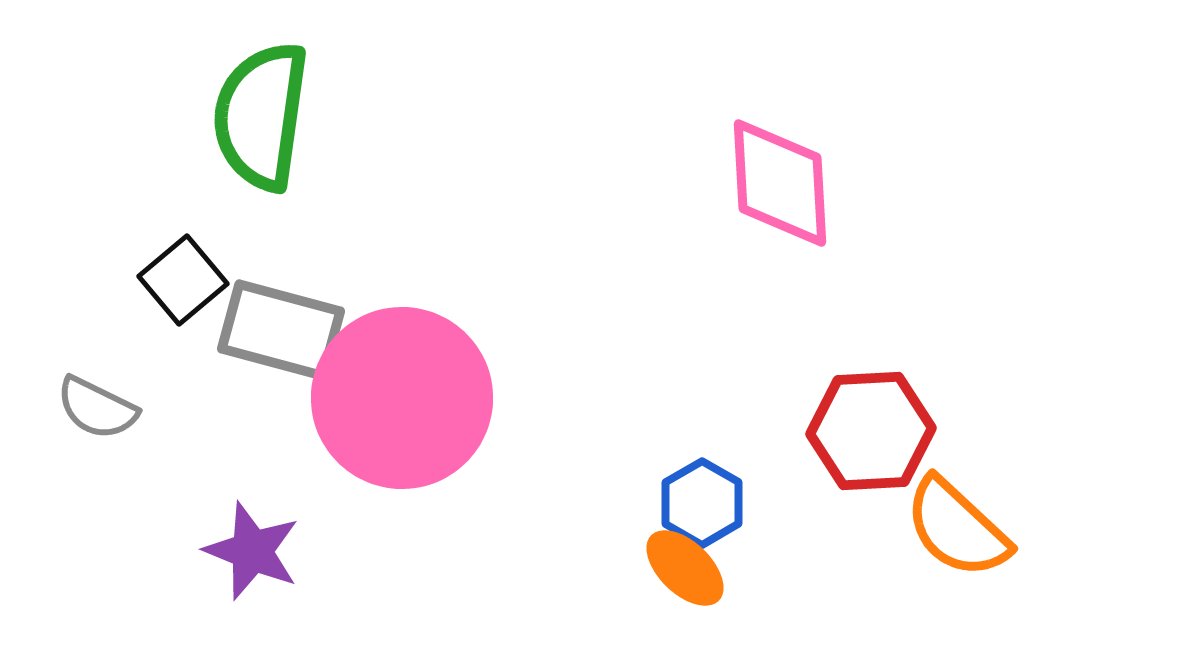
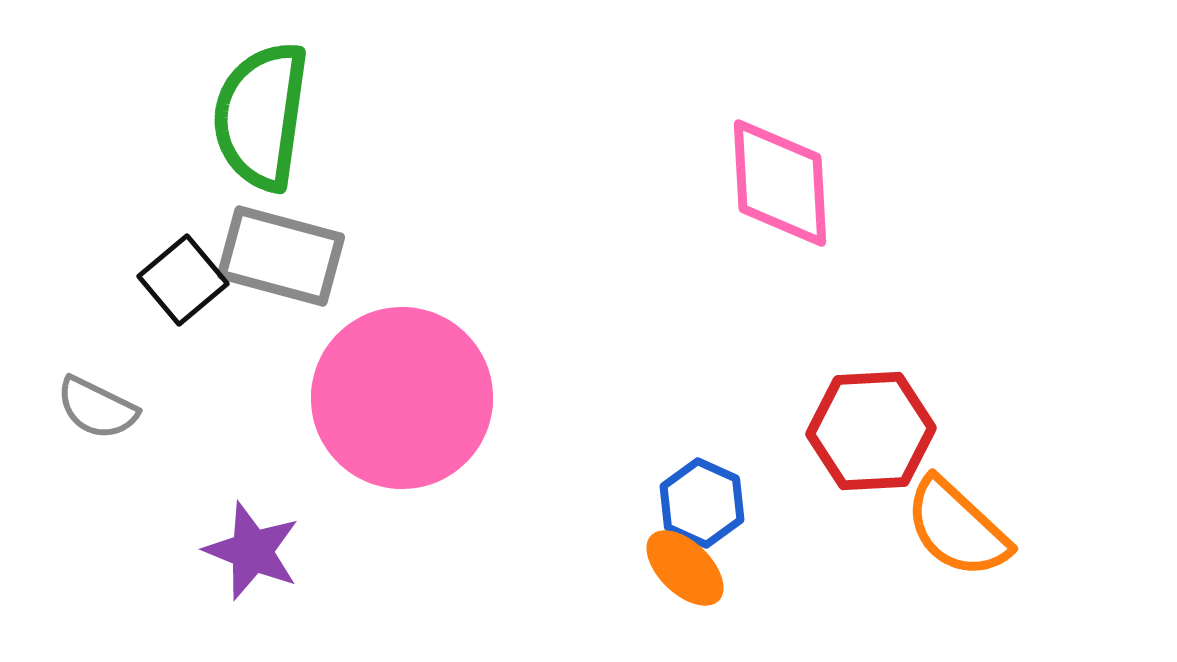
gray rectangle: moved 74 px up
blue hexagon: rotated 6 degrees counterclockwise
